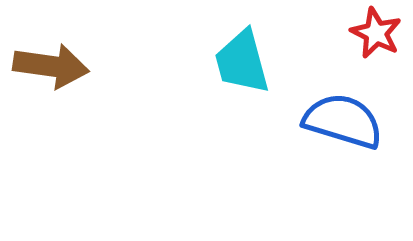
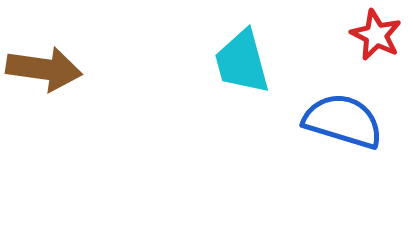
red star: moved 2 px down
brown arrow: moved 7 px left, 3 px down
